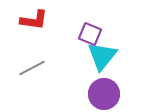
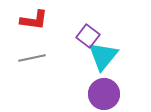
purple square: moved 2 px left, 2 px down; rotated 15 degrees clockwise
cyan triangle: moved 1 px right
gray line: moved 10 px up; rotated 16 degrees clockwise
